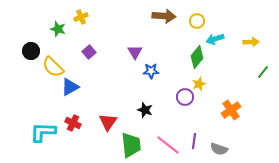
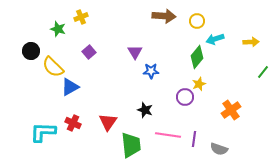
purple line: moved 2 px up
pink line: moved 10 px up; rotated 30 degrees counterclockwise
